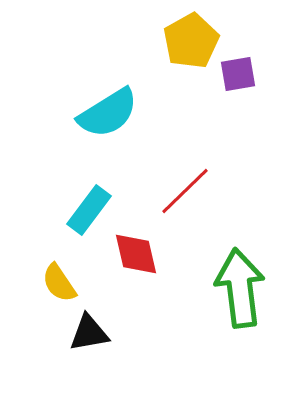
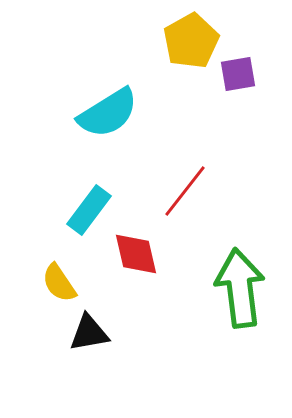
red line: rotated 8 degrees counterclockwise
